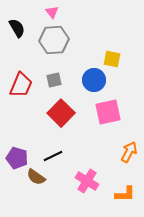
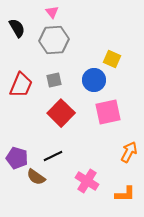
yellow square: rotated 12 degrees clockwise
